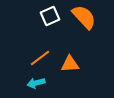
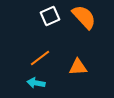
orange triangle: moved 8 px right, 3 px down
cyan arrow: rotated 24 degrees clockwise
